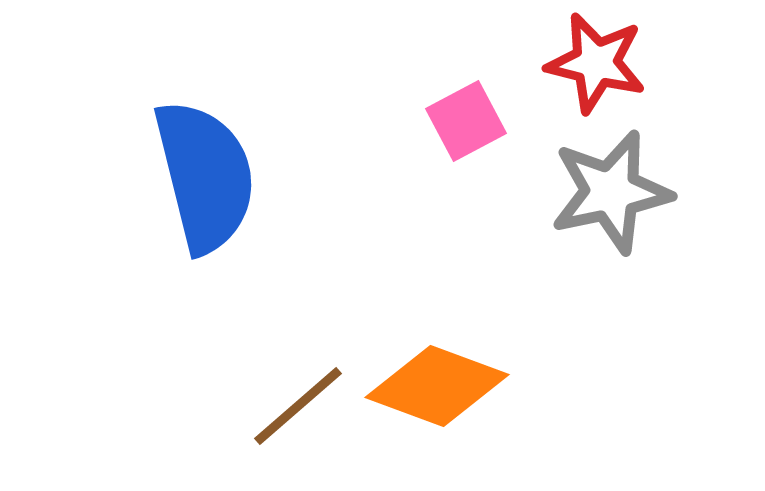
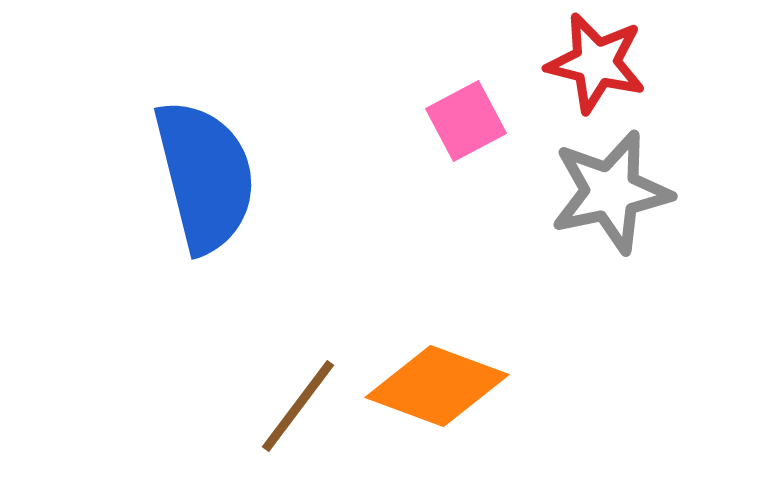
brown line: rotated 12 degrees counterclockwise
